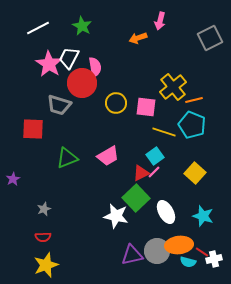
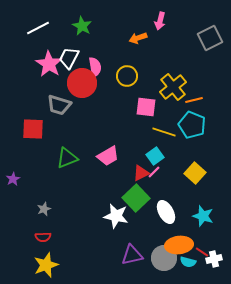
yellow circle: moved 11 px right, 27 px up
gray circle: moved 7 px right, 7 px down
